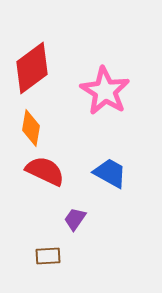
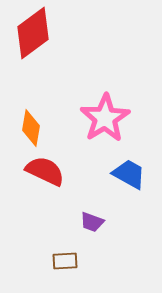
red diamond: moved 1 px right, 35 px up
pink star: moved 27 px down; rotated 9 degrees clockwise
blue trapezoid: moved 19 px right, 1 px down
purple trapezoid: moved 17 px right, 3 px down; rotated 105 degrees counterclockwise
brown rectangle: moved 17 px right, 5 px down
